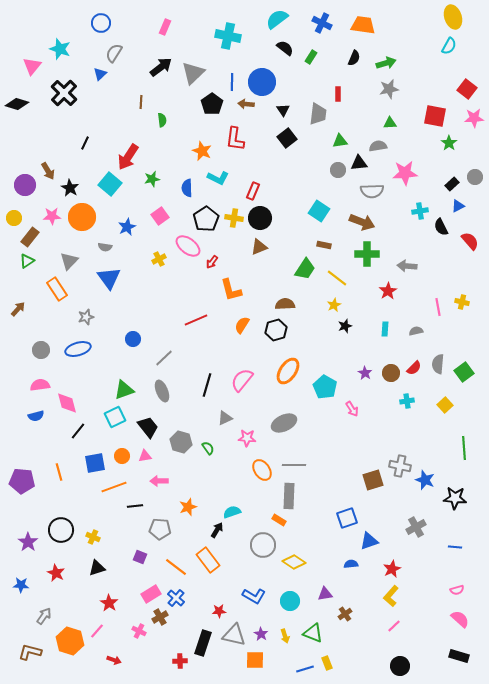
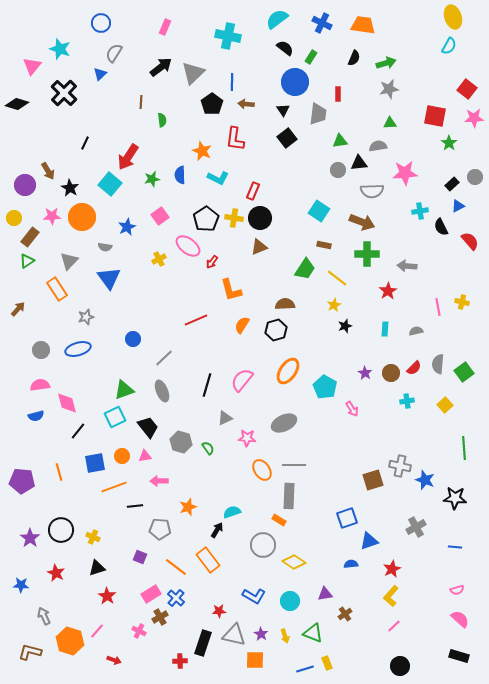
blue circle at (262, 82): moved 33 px right
blue semicircle at (187, 188): moved 7 px left, 13 px up
purple star at (28, 542): moved 2 px right, 4 px up
red star at (109, 603): moved 2 px left, 7 px up
gray arrow at (44, 616): rotated 60 degrees counterclockwise
